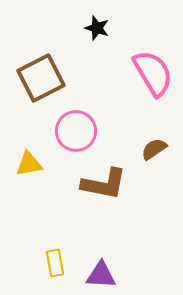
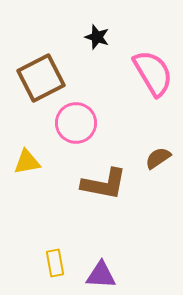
black star: moved 9 px down
pink circle: moved 8 px up
brown semicircle: moved 4 px right, 9 px down
yellow triangle: moved 2 px left, 2 px up
